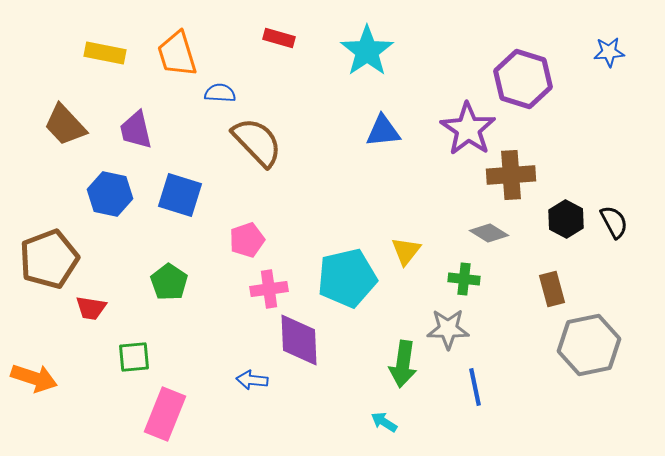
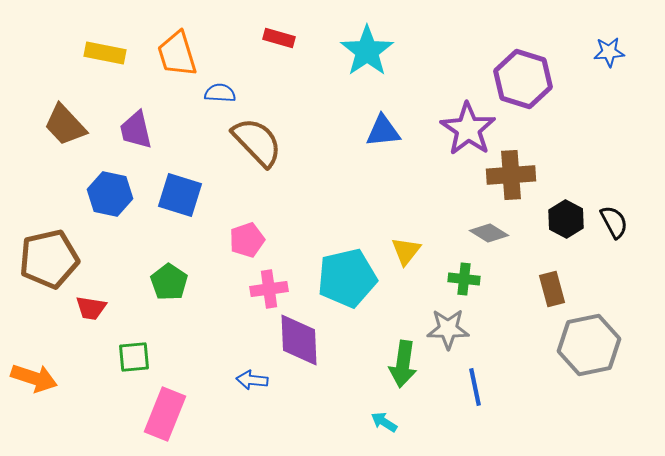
brown pentagon: rotated 8 degrees clockwise
